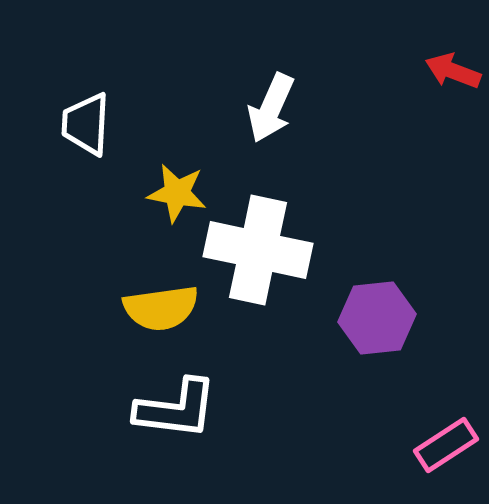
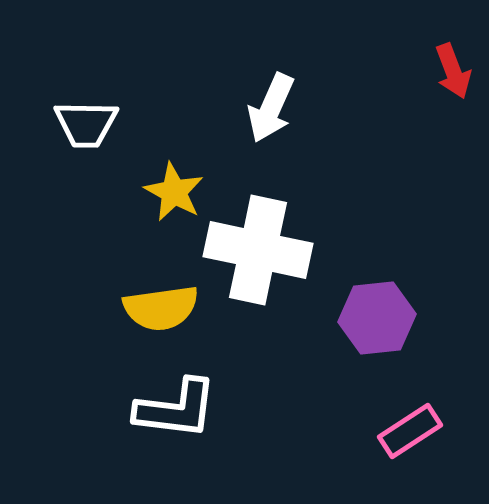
red arrow: rotated 132 degrees counterclockwise
white trapezoid: rotated 92 degrees counterclockwise
yellow star: moved 3 px left, 1 px up; rotated 18 degrees clockwise
pink rectangle: moved 36 px left, 14 px up
